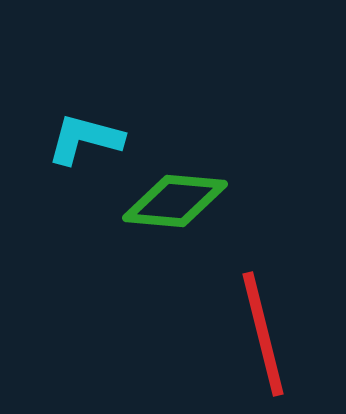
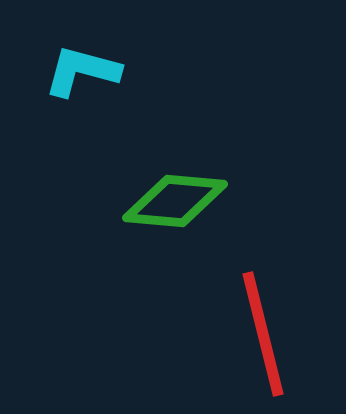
cyan L-shape: moved 3 px left, 68 px up
